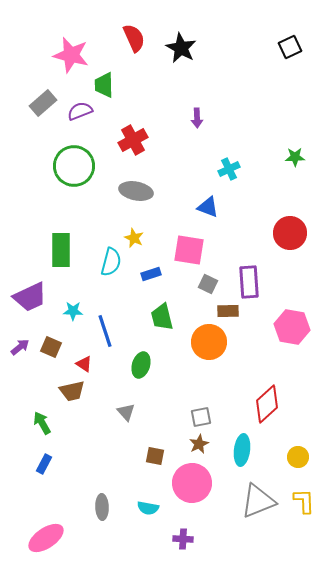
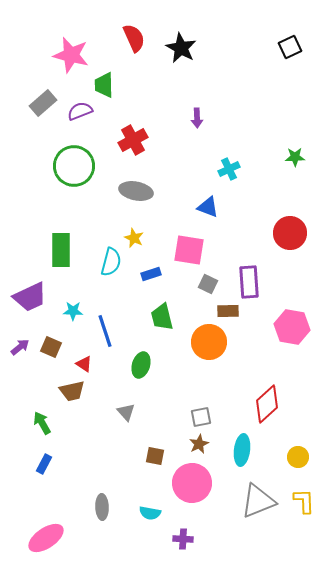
cyan semicircle at (148, 508): moved 2 px right, 5 px down
